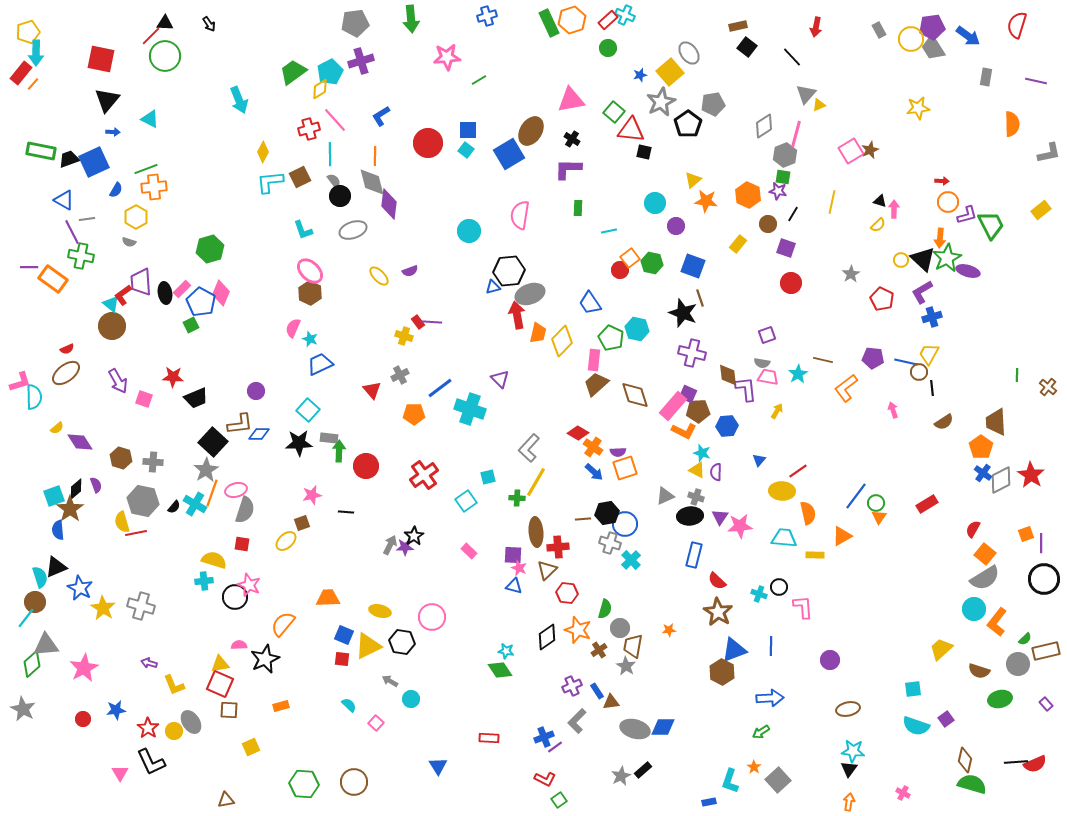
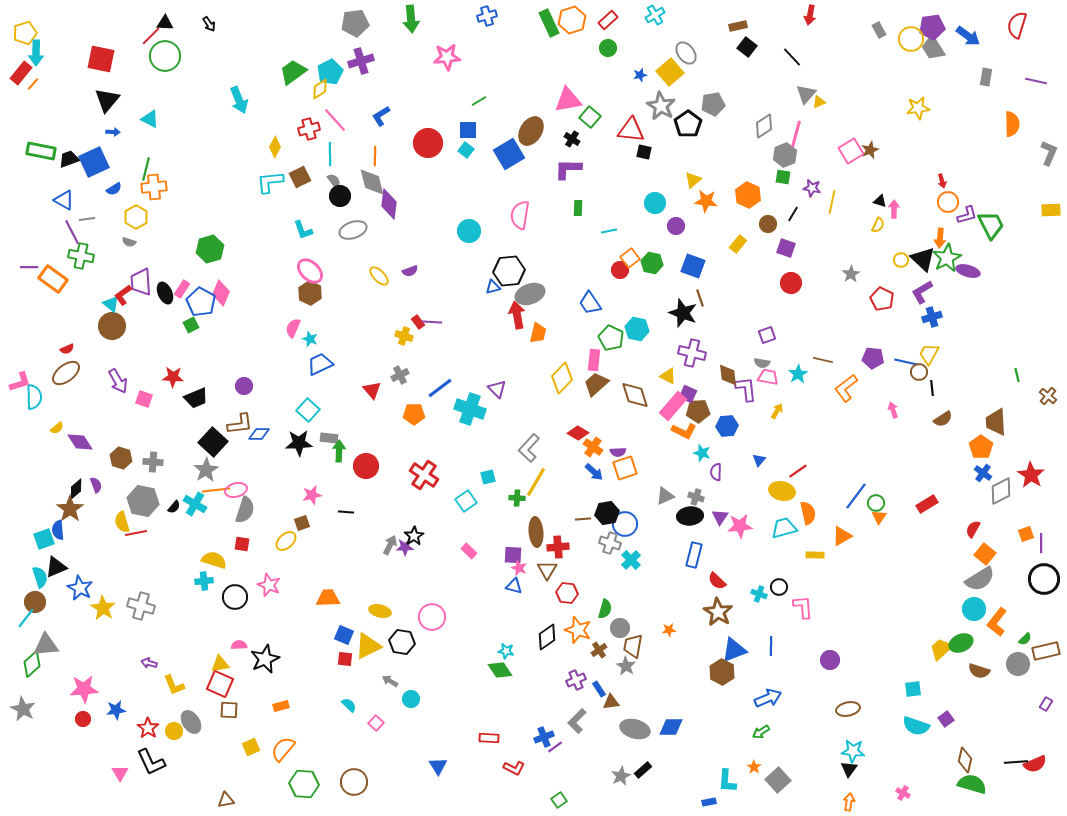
cyan cross at (625, 15): moved 30 px right; rotated 36 degrees clockwise
red arrow at (816, 27): moved 6 px left, 12 px up
yellow pentagon at (28, 32): moved 3 px left, 1 px down
gray ellipse at (689, 53): moved 3 px left
green line at (479, 80): moved 21 px down
pink triangle at (571, 100): moved 3 px left
gray star at (661, 102): moved 4 px down; rotated 16 degrees counterclockwise
yellow triangle at (819, 105): moved 3 px up
green square at (614, 112): moved 24 px left, 5 px down
yellow diamond at (263, 152): moved 12 px right, 5 px up
gray L-shape at (1049, 153): rotated 55 degrees counterclockwise
green line at (146, 169): rotated 55 degrees counterclockwise
red arrow at (942, 181): rotated 72 degrees clockwise
blue semicircle at (116, 190): moved 2 px left, 1 px up; rotated 28 degrees clockwise
purple star at (778, 191): moved 34 px right, 3 px up
yellow rectangle at (1041, 210): moved 10 px right; rotated 36 degrees clockwise
yellow semicircle at (878, 225): rotated 21 degrees counterclockwise
pink rectangle at (182, 289): rotated 12 degrees counterclockwise
black ellipse at (165, 293): rotated 15 degrees counterclockwise
yellow diamond at (562, 341): moved 37 px down
green line at (1017, 375): rotated 16 degrees counterclockwise
purple triangle at (500, 379): moved 3 px left, 10 px down
brown cross at (1048, 387): moved 9 px down
purple circle at (256, 391): moved 12 px left, 5 px up
brown semicircle at (944, 422): moved 1 px left, 3 px up
yellow triangle at (697, 470): moved 29 px left, 94 px up
red cross at (424, 475): rotated 20 degrees counterclockwise
gray diamond at (1001, 480): moved 11 px down
yellow ellipse at (782, 491): rotated 10 degrees clockwise
orange line at (212, 493): moved 4 px right, 3 px up; rotated 64 degrees clockwise
cyan square at (54, 496): moved 10 px left, 43 px down
cyan trapezoid at (784, 538): moved 10 px up; rotated 20 degrees counterclockwise
brown triangle at (547, 570): rotated 15 degrees counterclockwise
gray semicircle at (985, 578): moved 5 px left, 1 px down
pink star at (249, 585): moved 20 px right
orange semicircle at (283, 624): moved 125 px down
red square at (342, 659): moved 3 px right
pink star at (84, 668): moved 21 px down; rotated 24 degrees clockwise
purple cross at (572, 686): moved 4 px right, 6 px up
blue rectangle at (597, 691): moved 2 px right, 2 px up
blue arrow at (770, 698): moved 2 px left; rotated 20 degrees counterclockwise
green ellipse at (1000, 699): moved 39 px left, 56 px up; rotated 10 degrees counterclockwise
purple rectangle at (1046, 704): rotated 72 degrees clockwise
blue diamond at (663, 727): moved 8 px right
red L-shape at (545, 779): moved 31 px left, 11 px up
cyan L-shape at (730, 781): moved 3 px left; rotated 15 degrees counterclockwise
